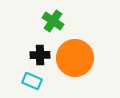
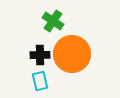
orange circle: moved 3 px left, 4 px up
cyan rectangle: moved 8 px right; rotated 54 degrees clockwise
